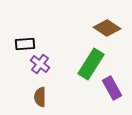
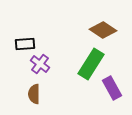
brown diamond: moved 4 px left, 2 px down
brown semicircle: moved 6 px left, 3 px up
